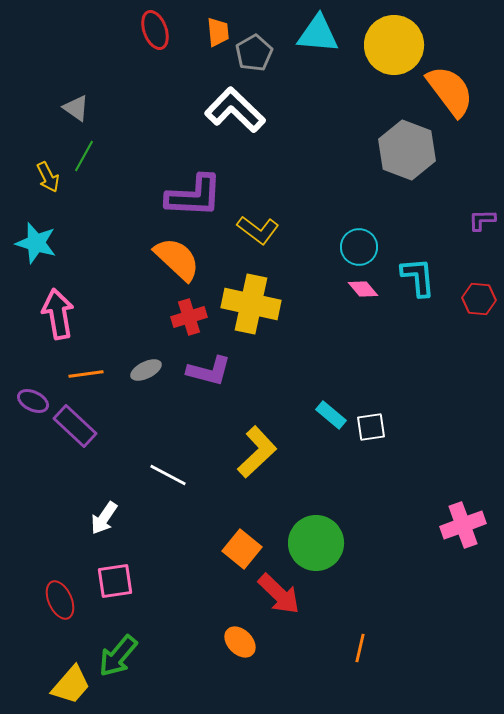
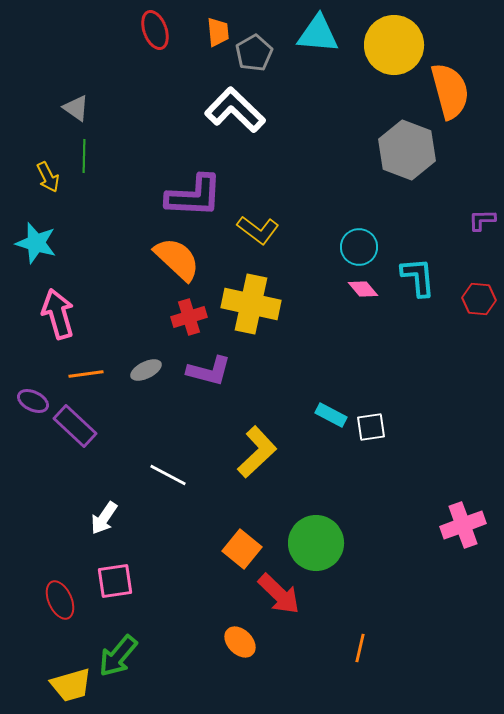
orange semicircle at (450, 91): rotated 22 degrees clockwise
green line at (84, 156): rotated 28 degrees counterclockwise
pink arrow at (58, 314): rotated 6 degrees counterclockwise
cyan rectangle at (331, 415): rotated 12 degrees counterclockwise
yellow trapezoid at (71, 685): rotated 33 degrees clockwise
